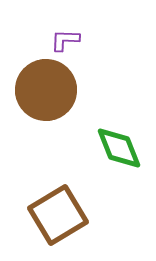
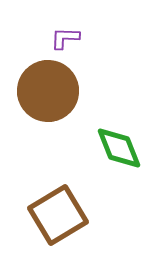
purple L-shape: moved 2 px up
brown circle: moved 2 px right, 1 px down
